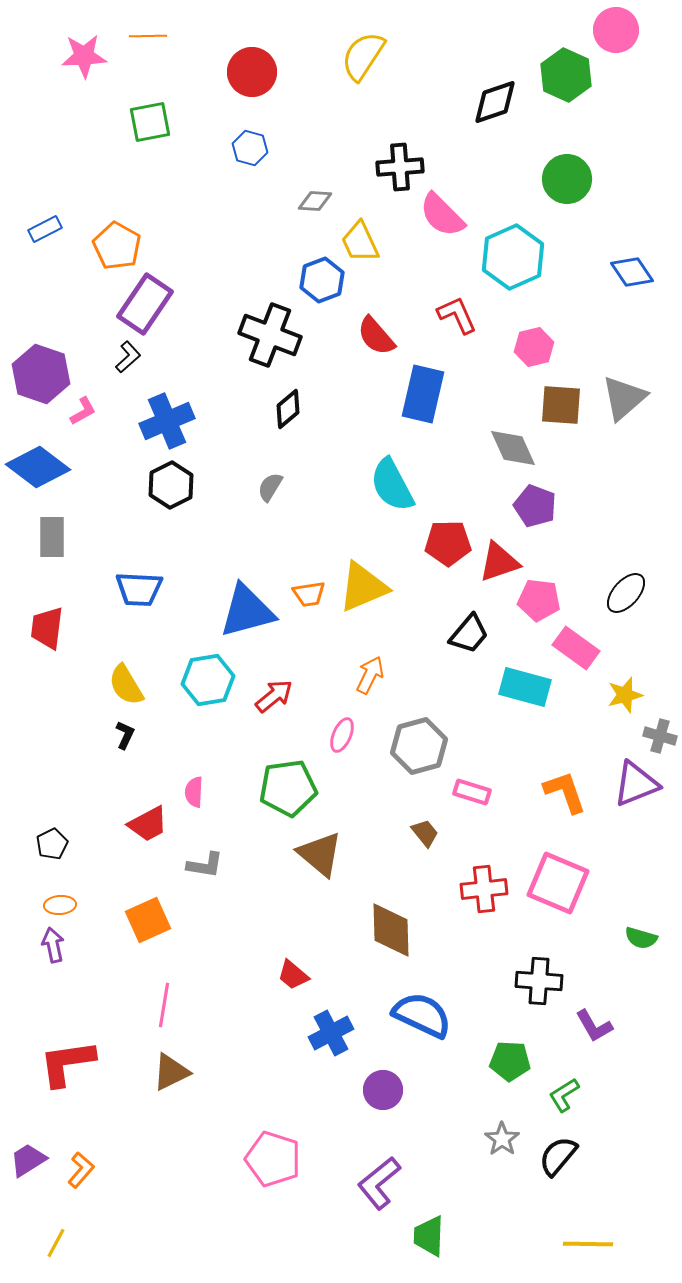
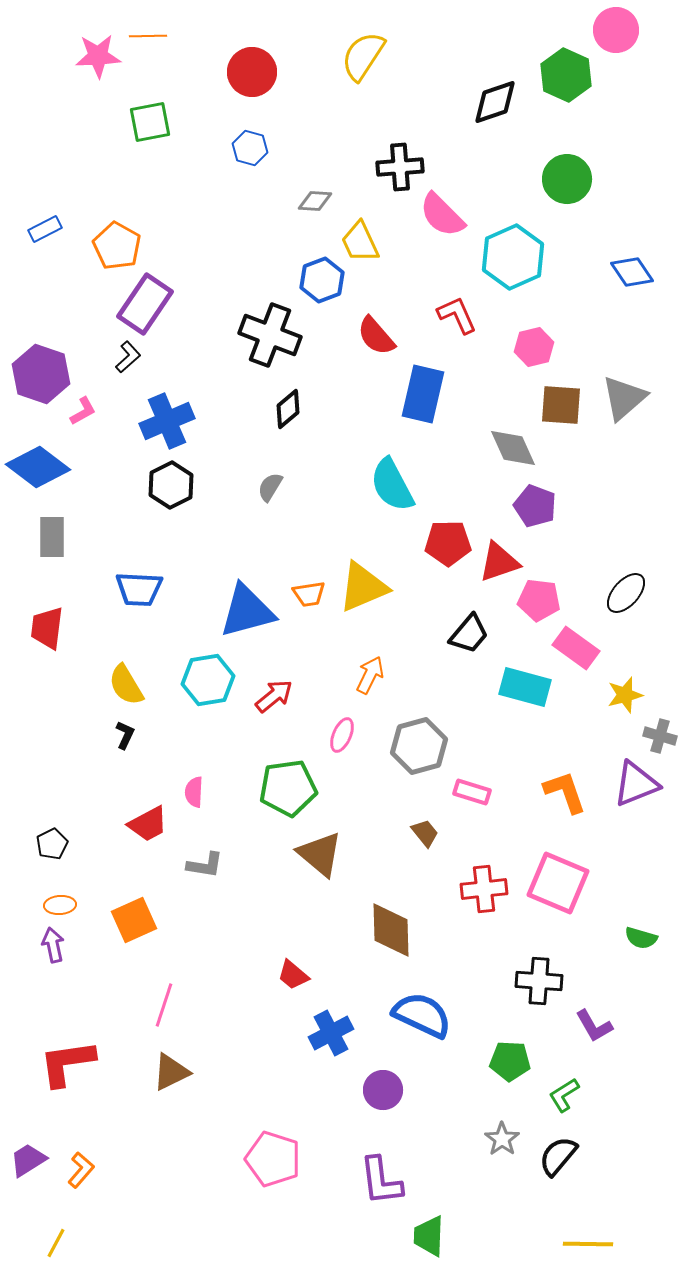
pink star at (84, 56): moved 14 px right
orange square at (148, 920): moved 14 px left
pink line at (164, 1005): rotated 9 degrees clockwise
purple L-shape at (379, 1183): moved 2 px right, 2 px up; rotated 58 degrees counterclockwise
